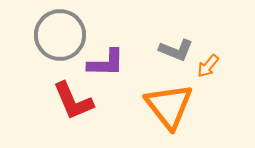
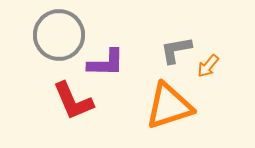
gray circle: moved 1 px left
gray L-shape: rotated 148 degrees clockwise
orange triangle: rotated 50 degrees clockwise
